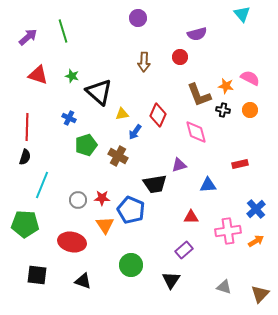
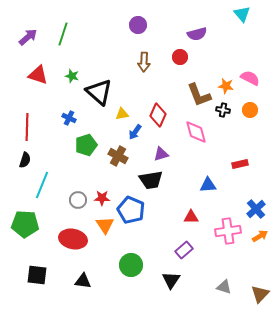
purple circle at (138, 18): moved 7 px down
green line at (63, 31): moved 3 px down; rotated 35 degrees clockwise
black semicircle at (25, 157): moved 3 px down
purple triangle at (179, 165): moved 18 px left, 11 px up
black trapezoid at (155, 184): moved 4 px left, 4 px up
orange arrow at (256, 241): moved 4 px right, 5 px up
red ellipse at (72, 242): moved 1 px right, 3 px up
black triangle at (83, 281): rotated 12 degrees counterclockwise
